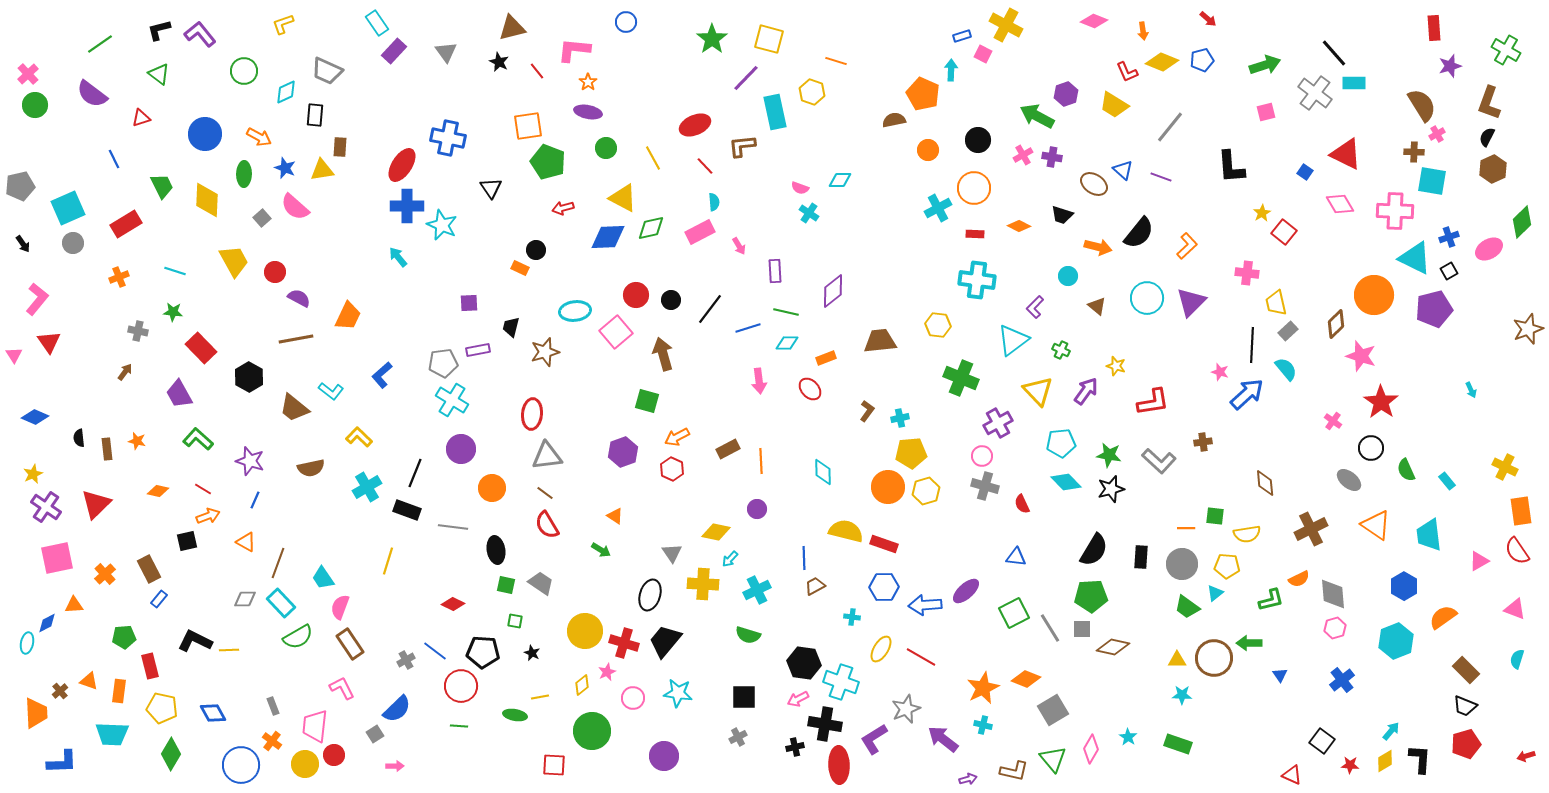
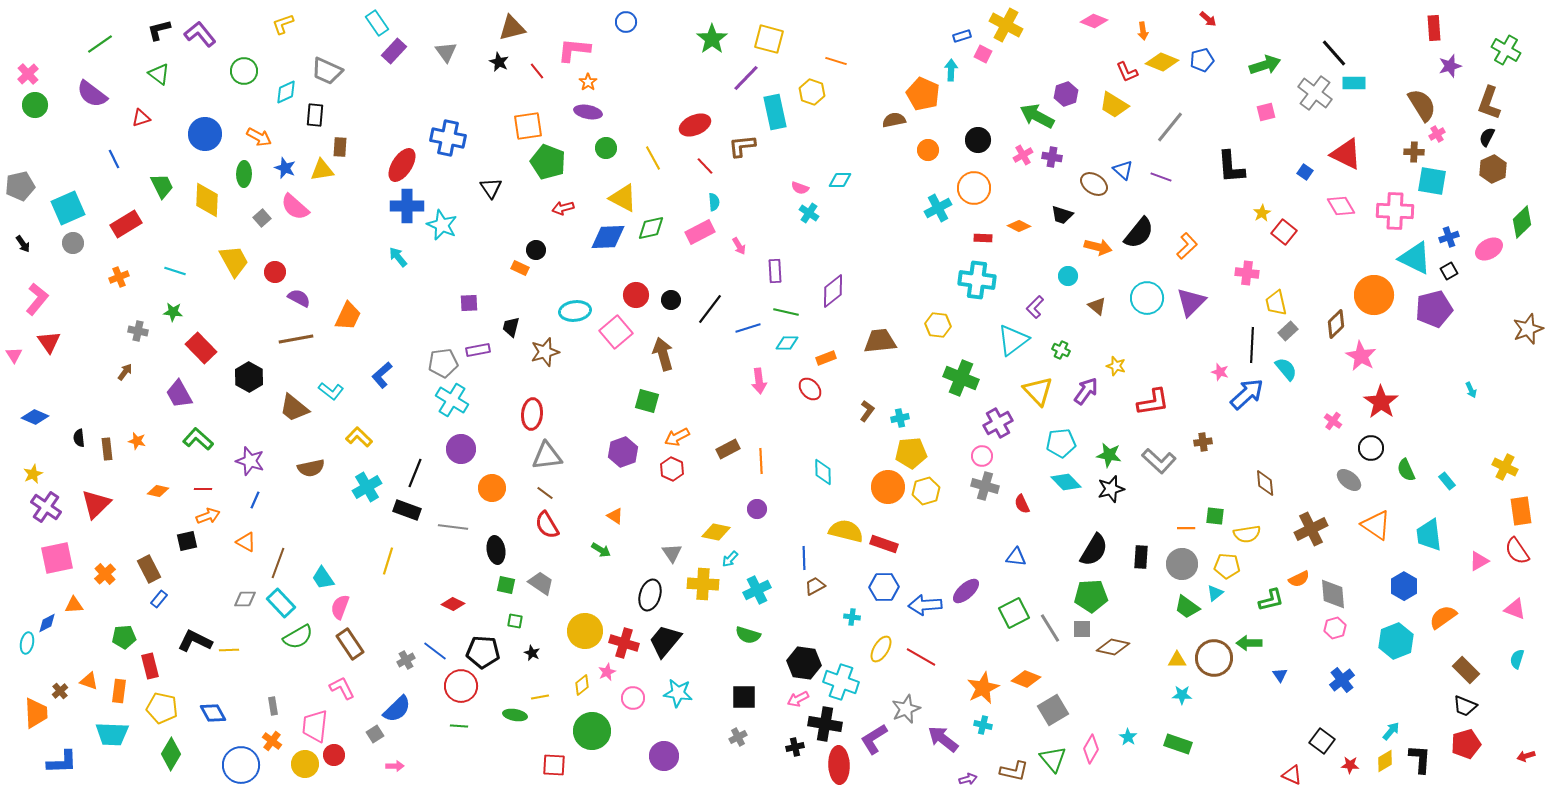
pink diamond at (1340, 204): moved 1 px right, 2 px down
red rectangle at (975, 234): moved 8 px right, 4 px down
pink star at (1361, 356): rotated 12 degrees clockwise
red line at (203, 489): rotated 30 degrees counterclockwise
gray rectangle at (273, 706): rotated 12 degrees clockwise
